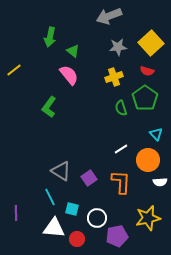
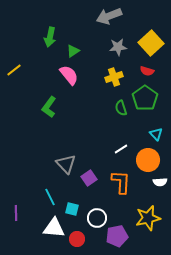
green triangle: rotated 48 degrees clockwise
gray triangle: moved 5 px right, 7 px up; rotated 15 degrees clockwise
